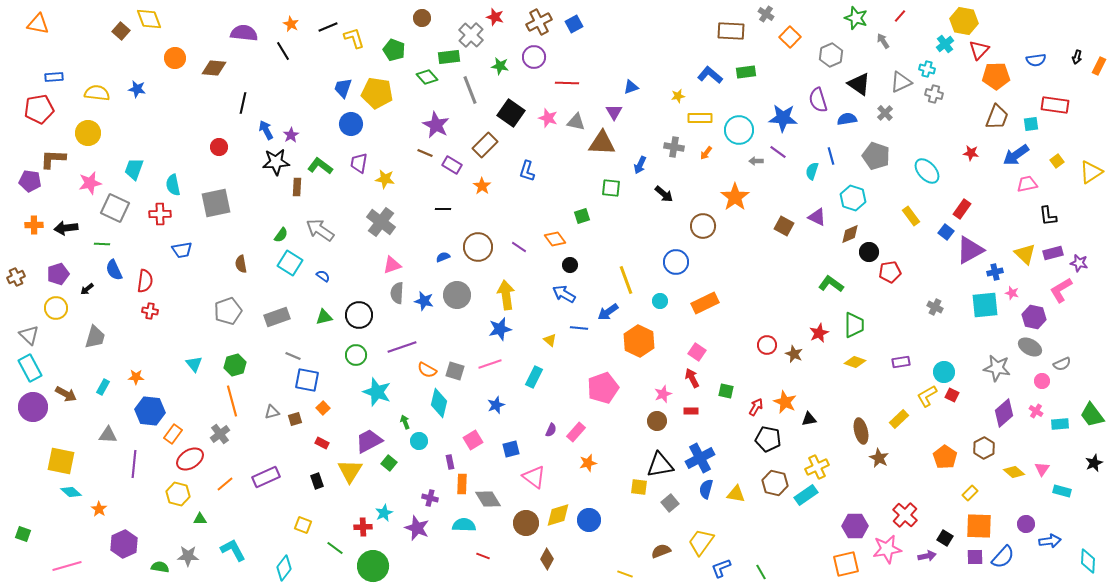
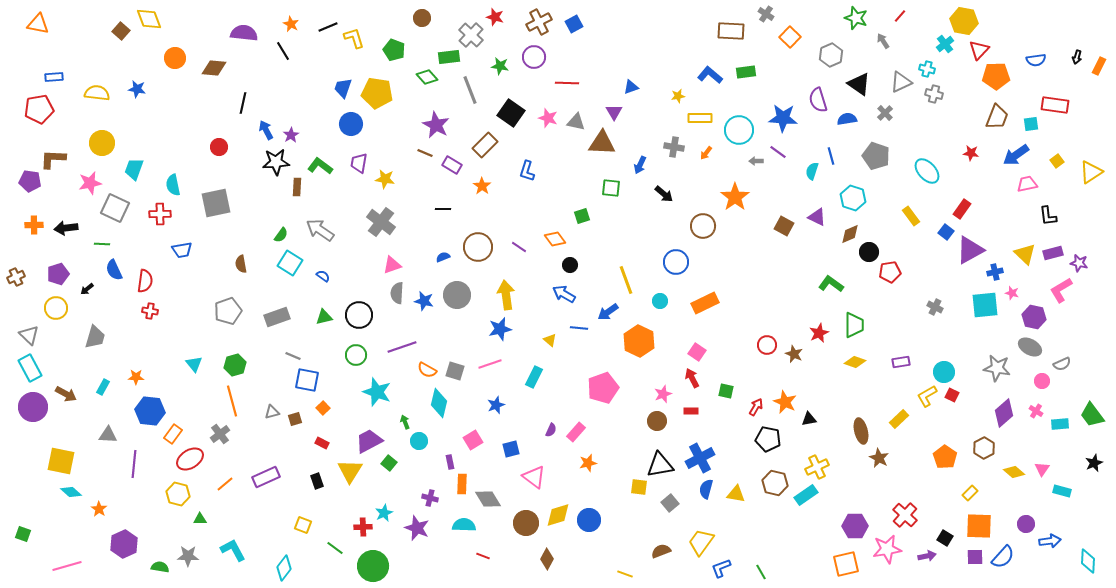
yellow circle at (88, 133): moved 14 px right, 10 px down
